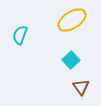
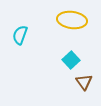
yellow ellipse: rotated 40 degrees clockwise
brown triangle: moved 3 px right, 5 px up
